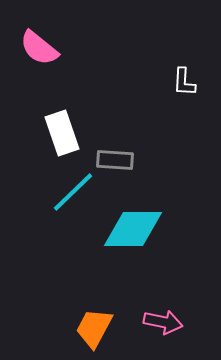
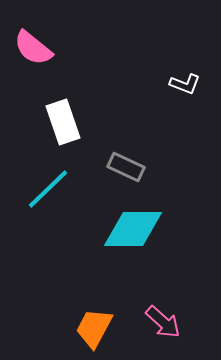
pink semicircle: moved 6 px left
white L-shape: moved 1 px right, 2 px down; rotated 72 degrees counterclockwise
white rectangle: moved 1 px right, 11 px up
gray rectangle: moved 11 px right, 7 px down; rotated 21 degrees clockwise
cyan line: moved 25 px left, 3 px up
pink arrow: rotated 30 degrees clockwise
